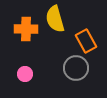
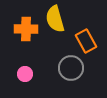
gray circle: moved 5 px left
